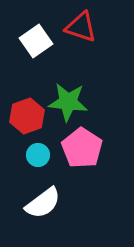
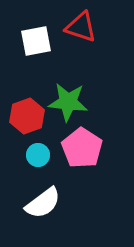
white square: rotated 24 degrees clockwise
